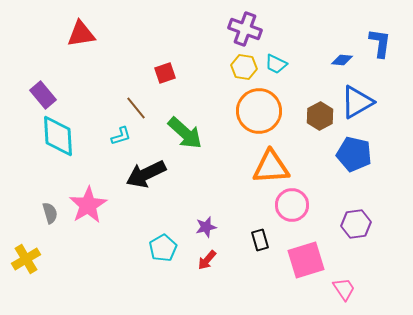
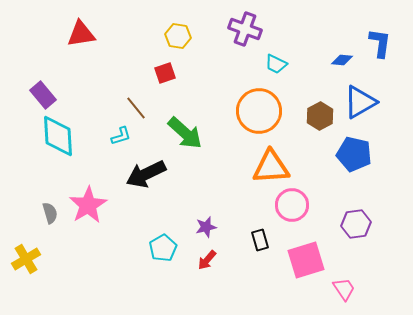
yellow hexagon: moved 66 px left, 31 px up
blue triangle: moved 3 px right
